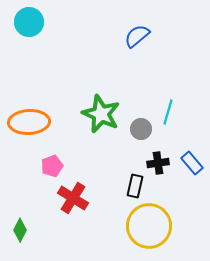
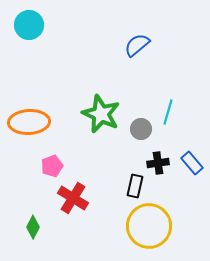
cyan circle: moved 3 px down
blue semicircle: moved 9 px down
green diamond: moved 13 px right, 3 px up
